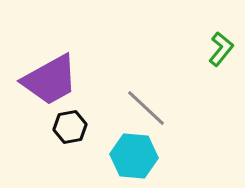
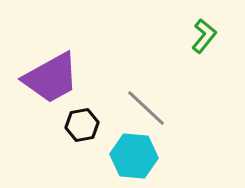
green L-shape: moved 17 px left, 13 px up
purple trapezoid: moved 1 px right, 2 px up
black hexagon: moved 12 px right, 2 px up
